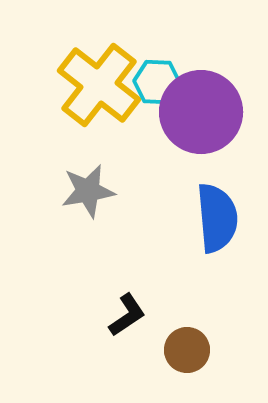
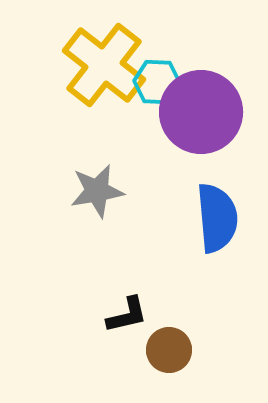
yellow cross: moved 5 px right, 20 px up
gray star: moved 9 px right
black L-shape: rotated 21 degrees clockwise
brown circle: moved 18 px left
